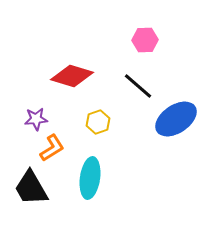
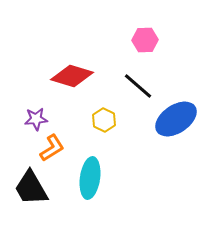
yellow hexagon: moved 6 px right, 2 px up; rotated 15 degrees counterclockwise
